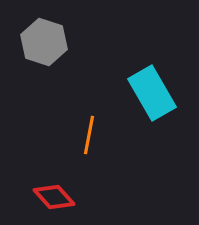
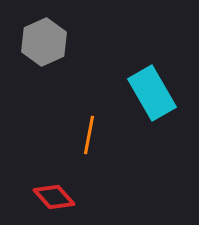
gray hexagon: rotated 18 degrees clockwise
